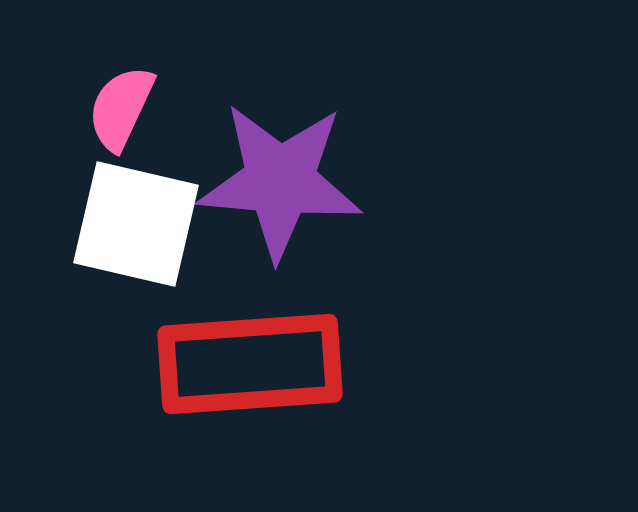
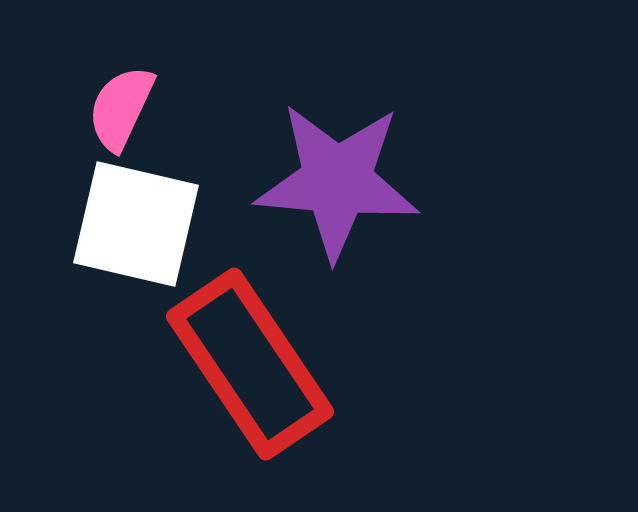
purple star: moved 57 px right
red rectangle: rotated 60 degrees clockwise
